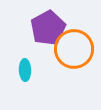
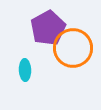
orange circle: moved 1 px left, 1 px up
